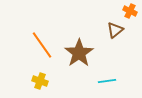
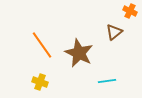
brown triangle: moved 1 px left, 2 px down
brown star: rotated 12 degrees counterclockwise
yellow cross: moved 1 px down
